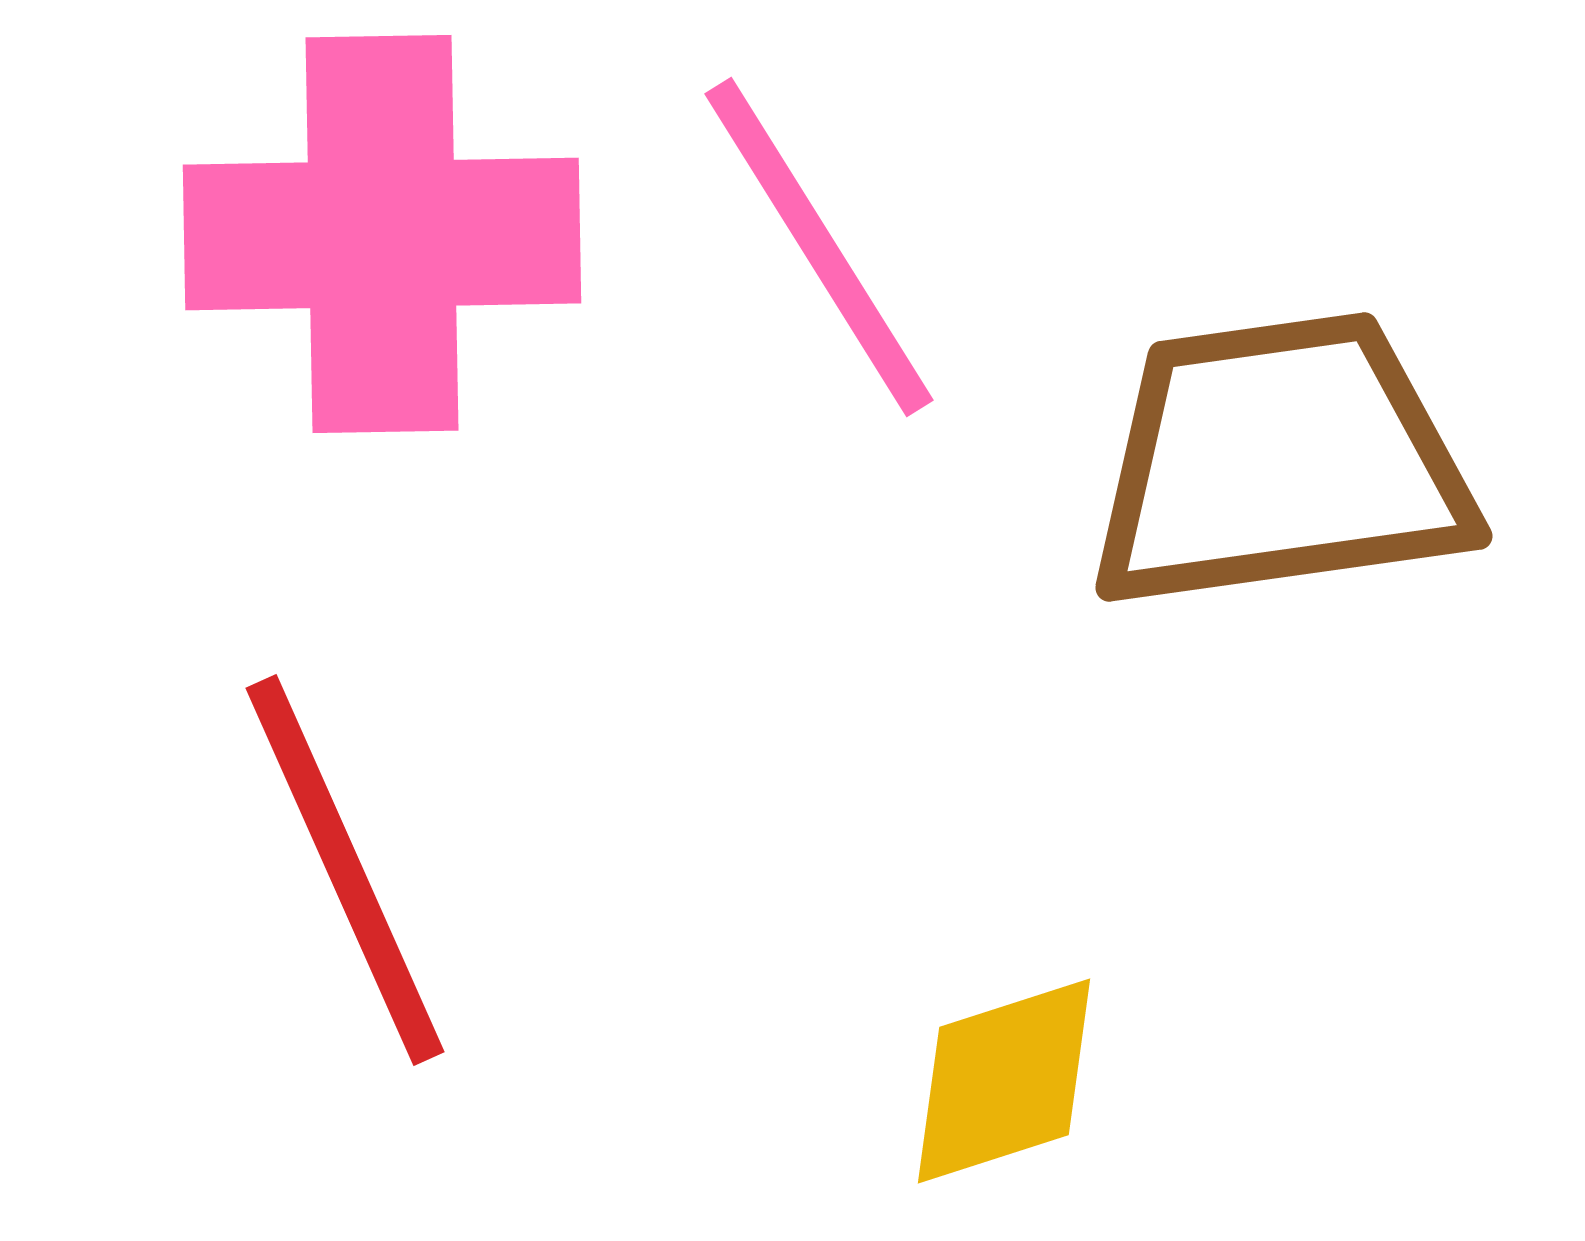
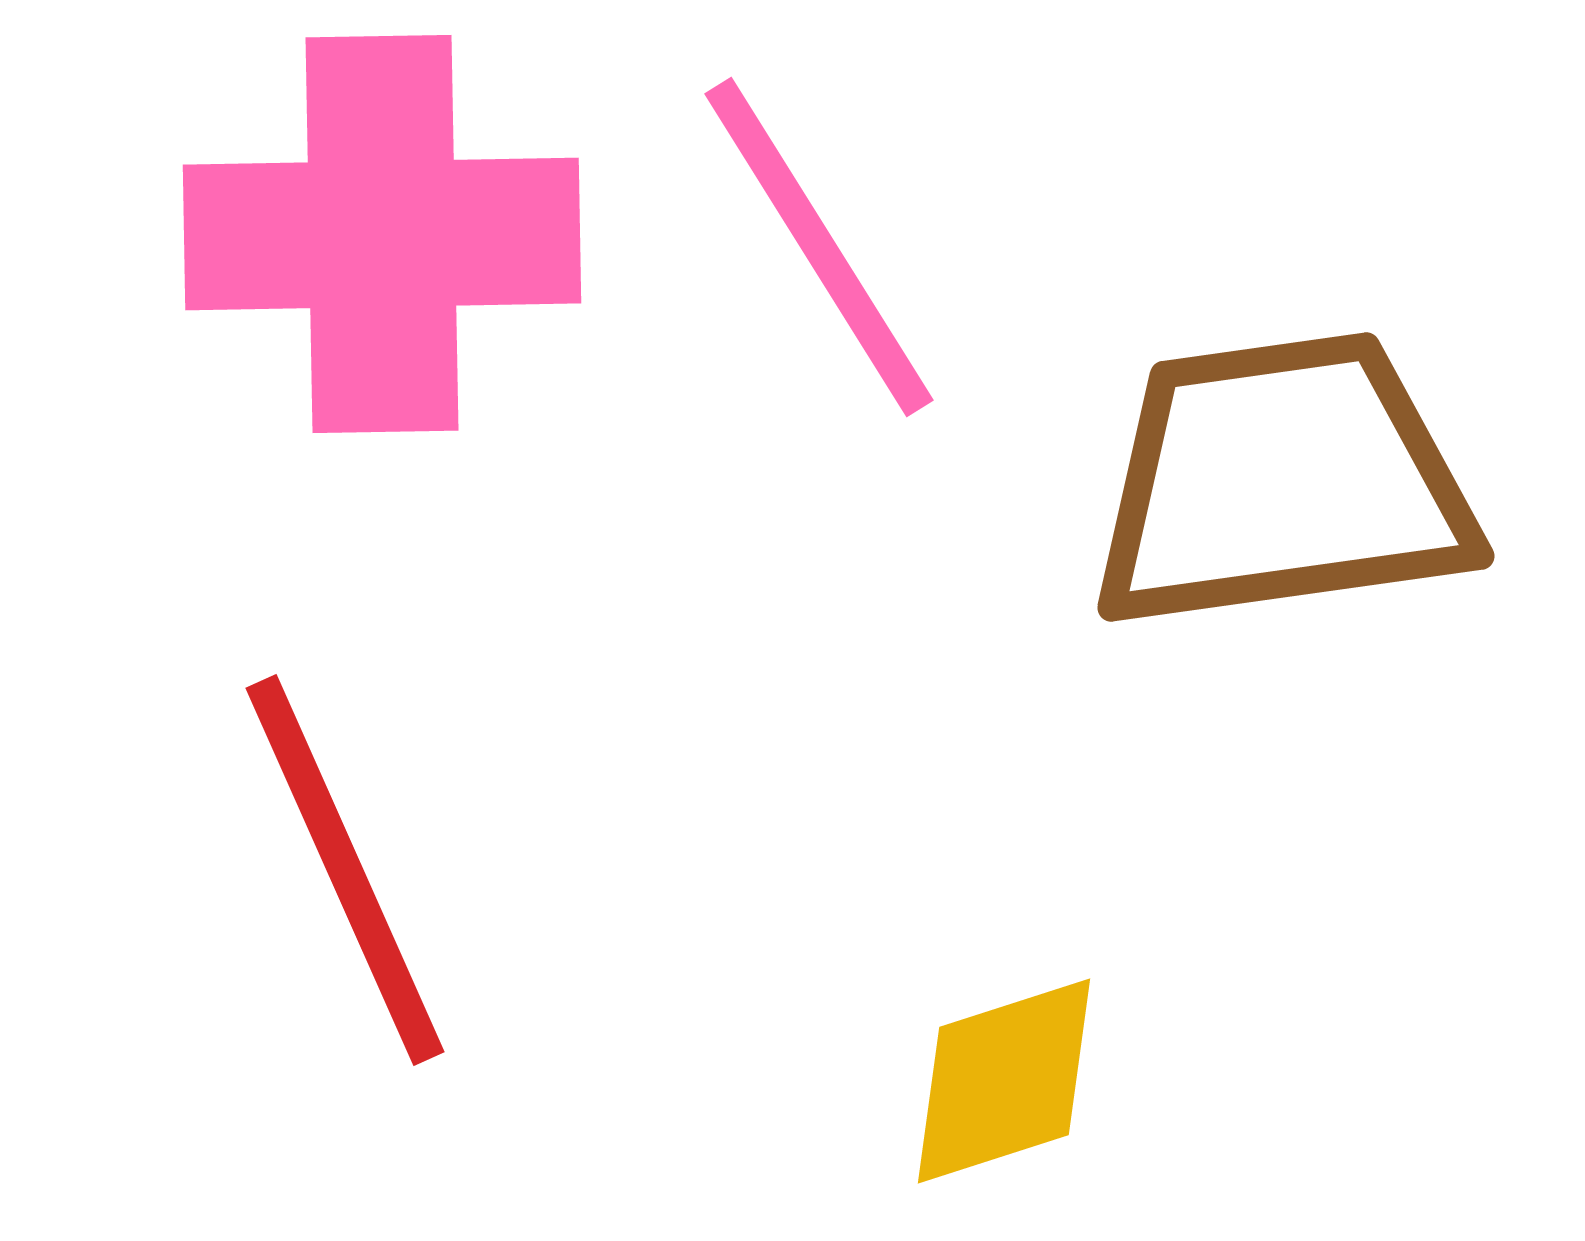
brown trapezoid: moved 2 px right, 20 px down
